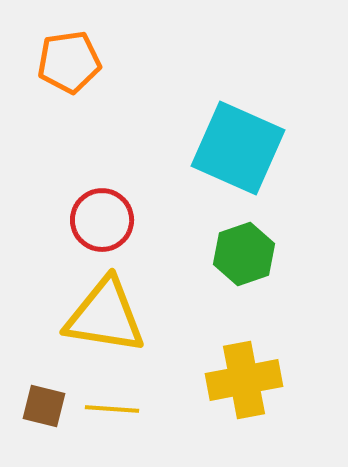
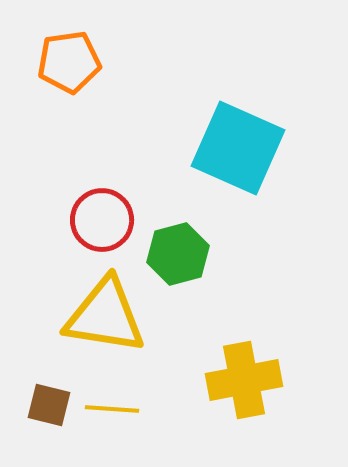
green hexagon: moved 66 px left; rotated 4 degrees clockwise
brown square: moved 5 px right, 1 px up
